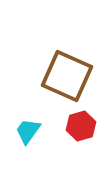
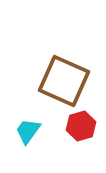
brown square: moved 3 px left, 5 px down
